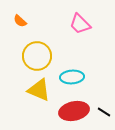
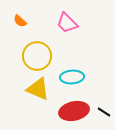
pink trapezoid: moved 13 px left, 1 px up
yellow triangle: moved 1 px left, 1 px up
